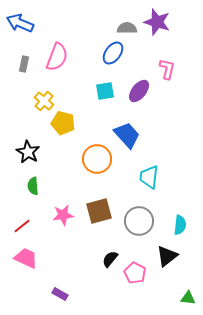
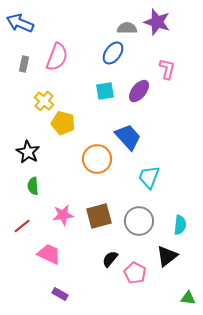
blue trapezoid: moved 1 px right, 2 px down
cyan trapezoid: rotated 15 degrees clockwise
brown square: moved 5 px down
pink trapezoid: moved 23 px right, 4 px up
